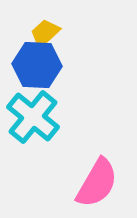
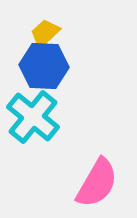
blue hexagon: moved 7 px right, 1 px down
